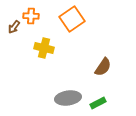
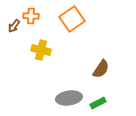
brown arrow: moved 1 px up
yellow cross: moved 3 px left, 2 px down
brown semicircle: moved 2 px left, 2 px down
gray ellipse: moved 1 px right
